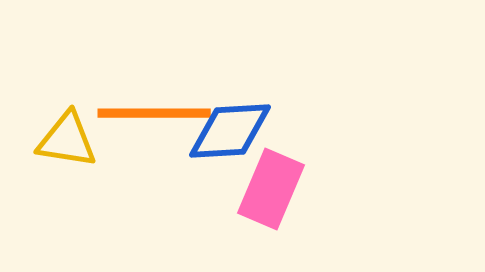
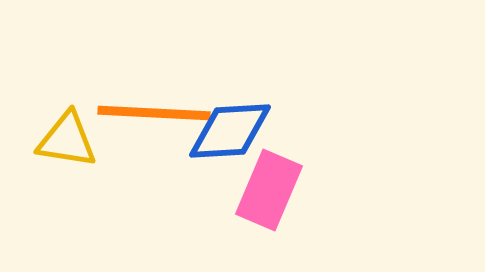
orange line: rotated 3 degrees clockwise
pink rectangle: moved 2 px left, 1 px down
